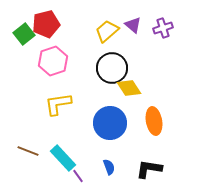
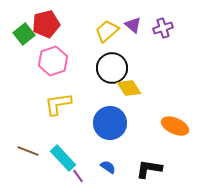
orange ellipse: moved 21 px right, 5 px down; rotated 56 degrees counterclockwise
blue semicircle: moved 1 px left; rotated 35 degrees counterclockwise
